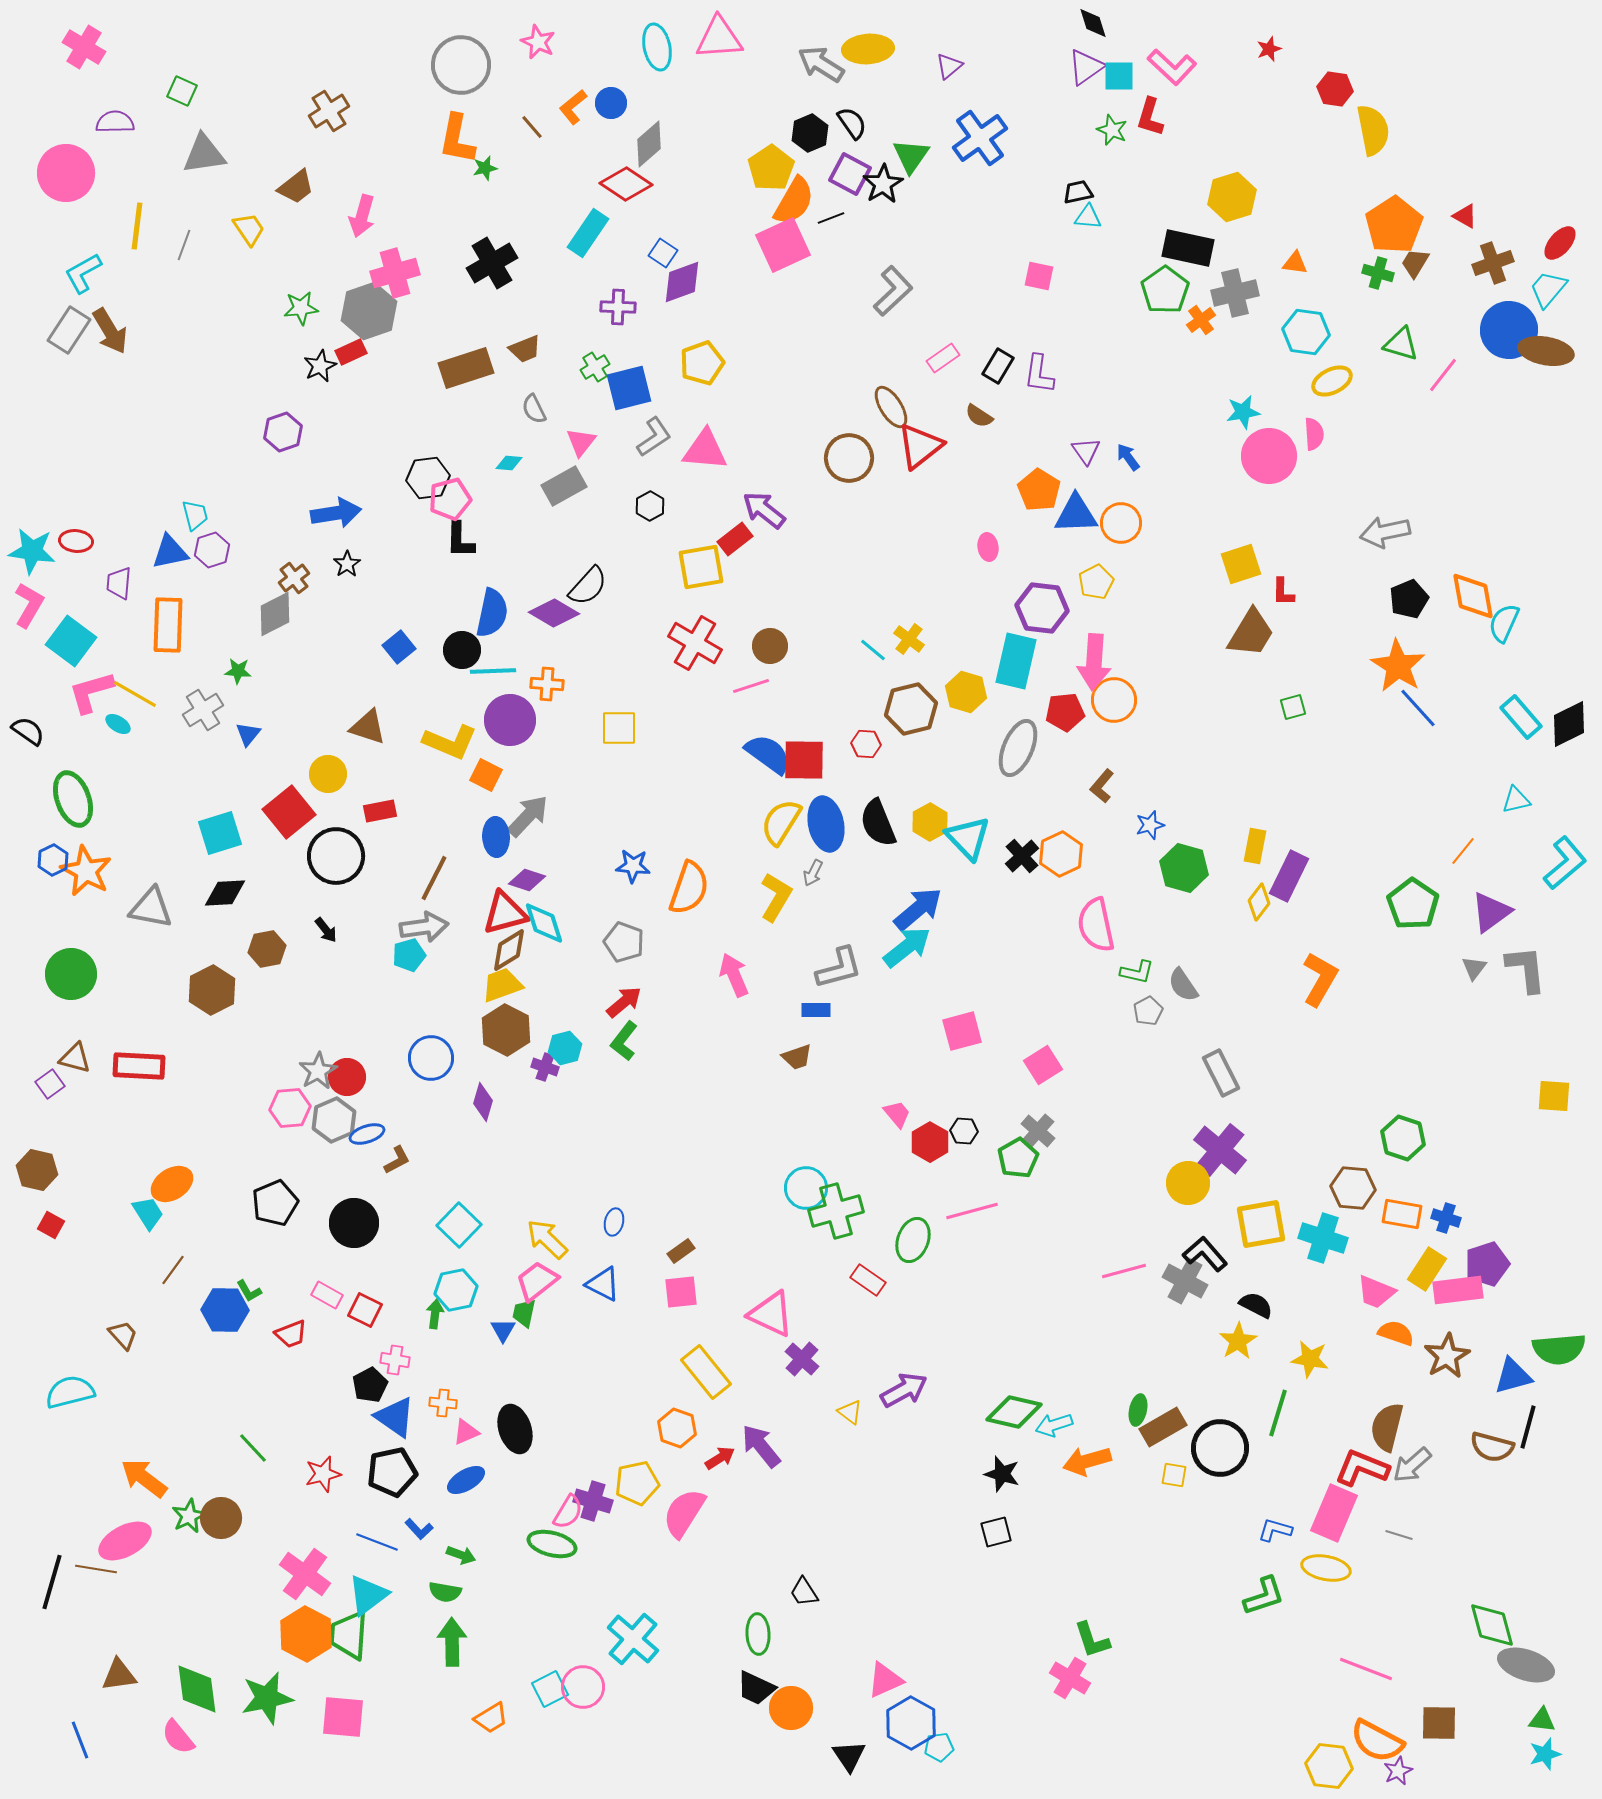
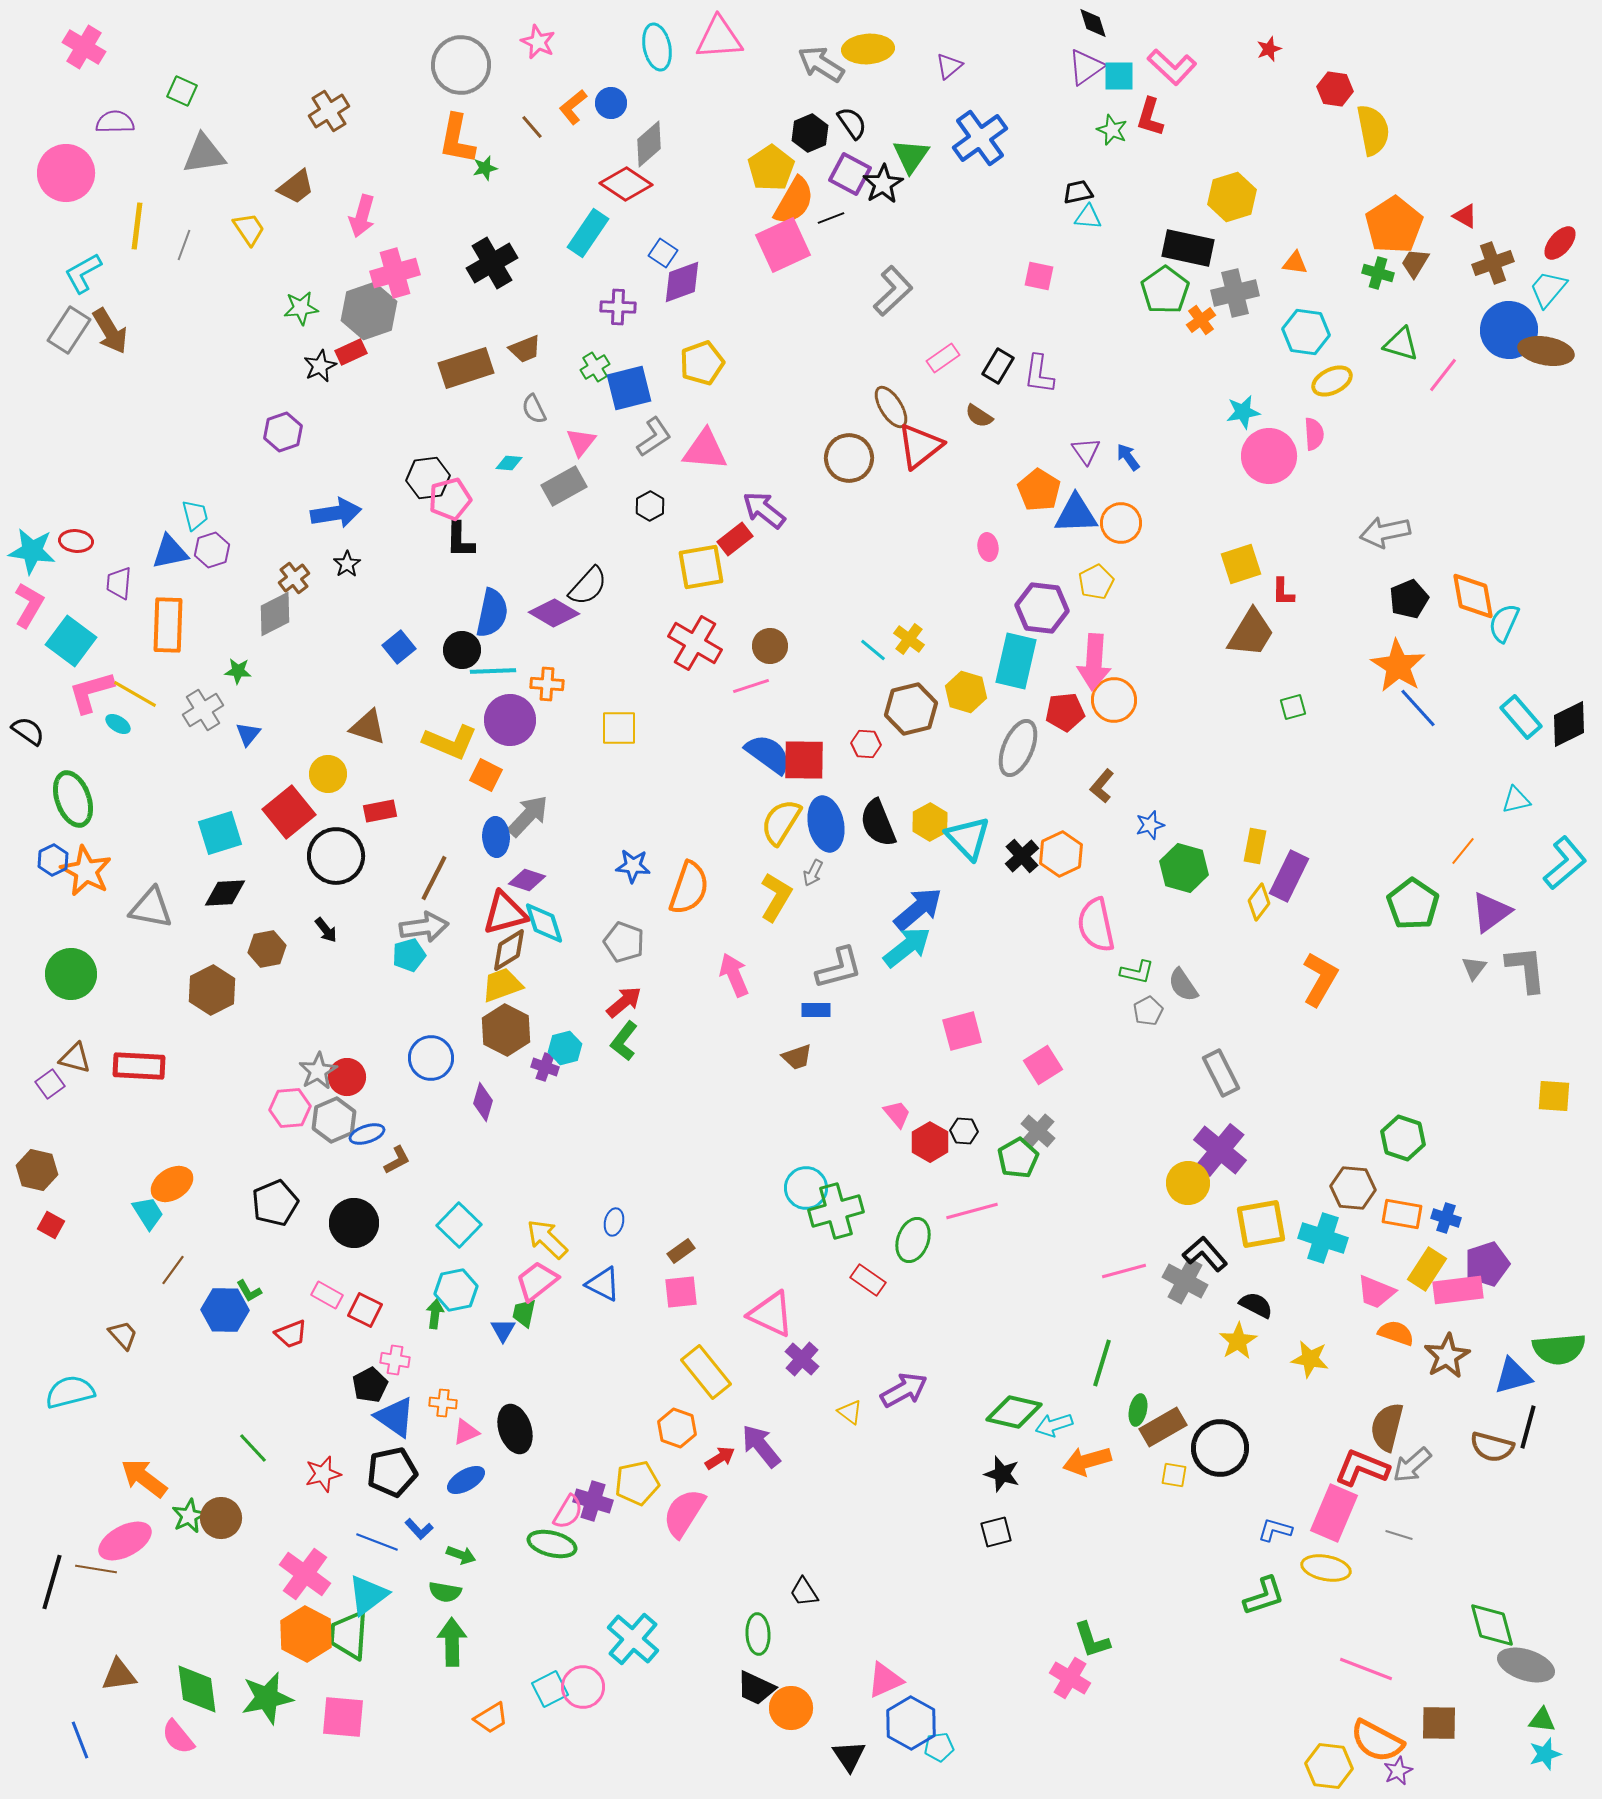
green line at (1278, 1413): moved 176 px left, 50 px up
